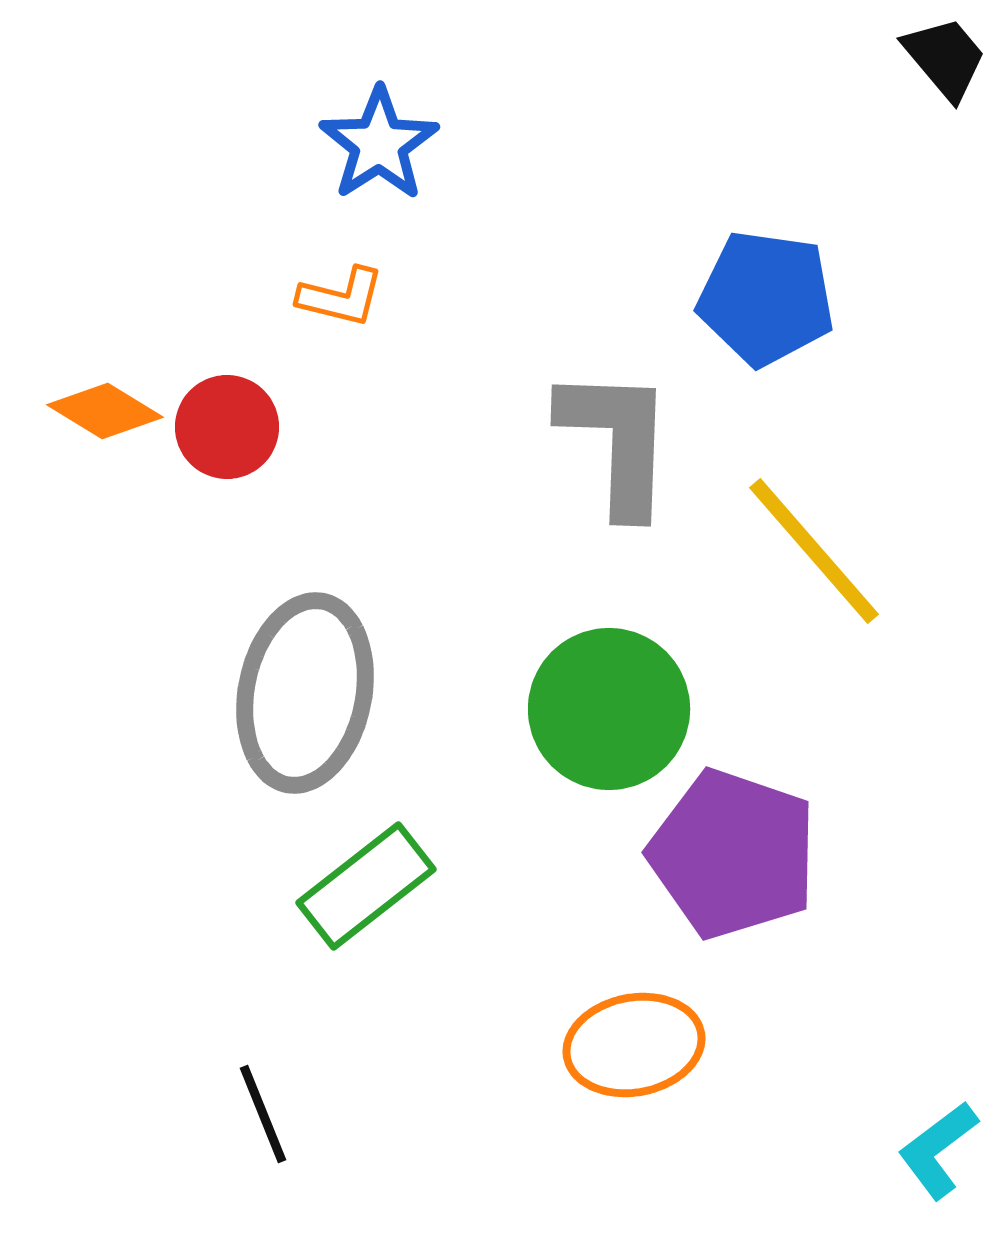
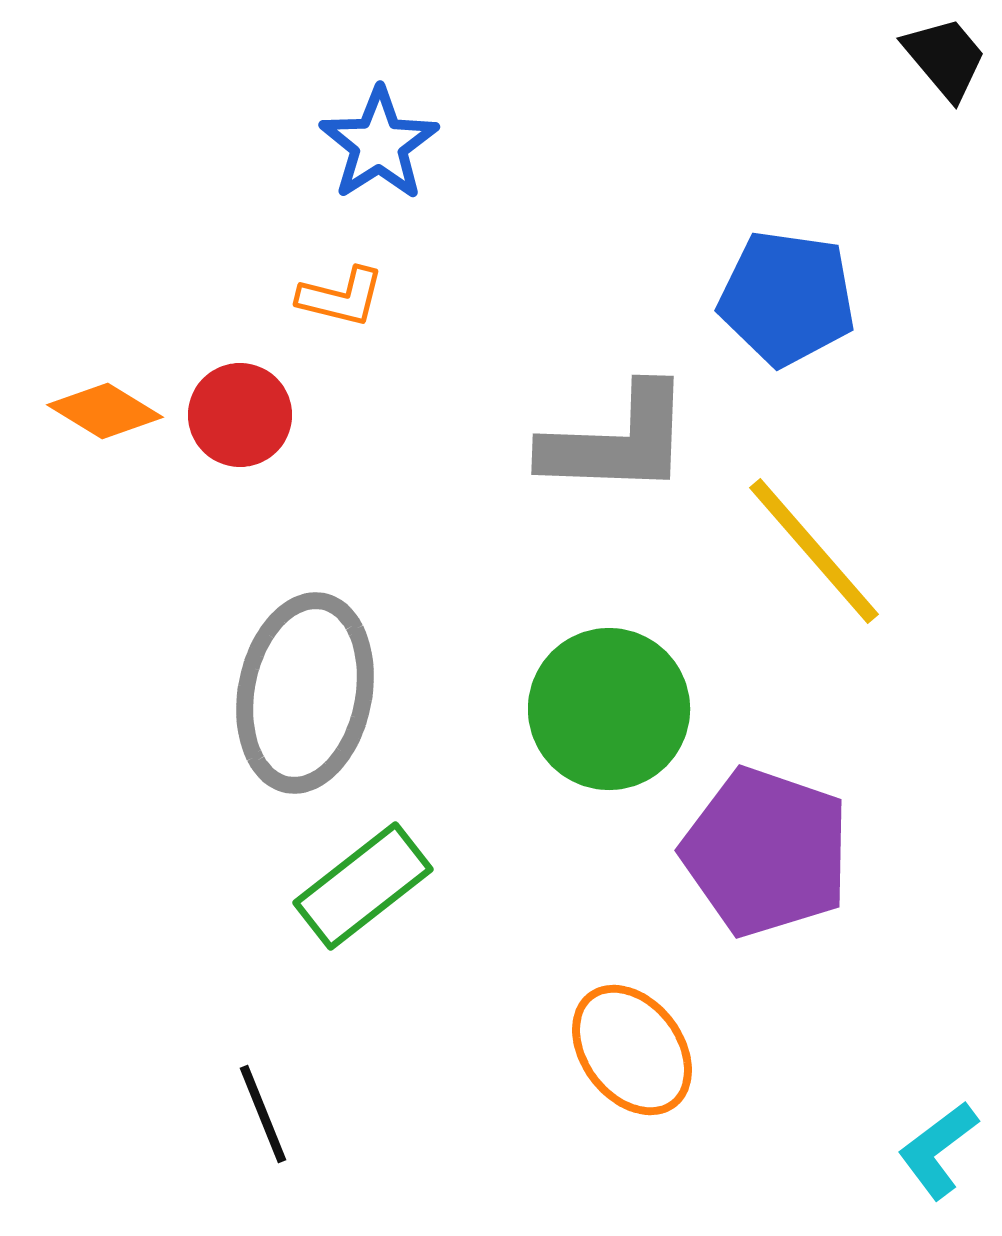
blue pentagon: moved 21 px right
red circle: moved 13 px right, 12 px up
gray L-shape: rotated 90 degrees clockwise
purple pentagon: moved 33 px right, 2 px up
green rectangle: moved 3 px left
orange ellipse: moved 2 px left, 5 px down; rotated 64 degrees clockwise
